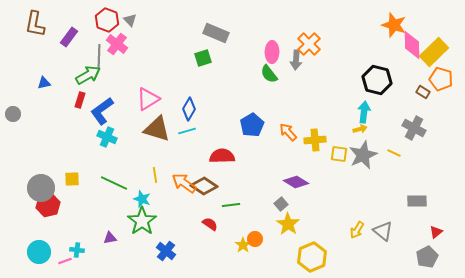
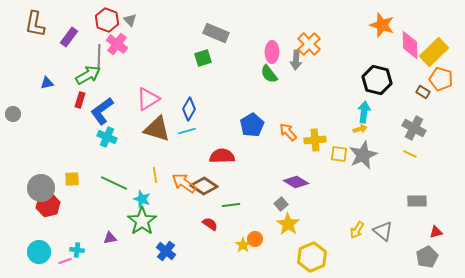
orange star at (394, 25): moved 12 px left
pink diamond at (412, 45): moved 2 px left
blue triangle at (44, 83): moved 3 px right
yellow line at (394, 153): moved 16 px right, 1 px down
red triangle at (436, 232): rotated 24 degrees clockwise
